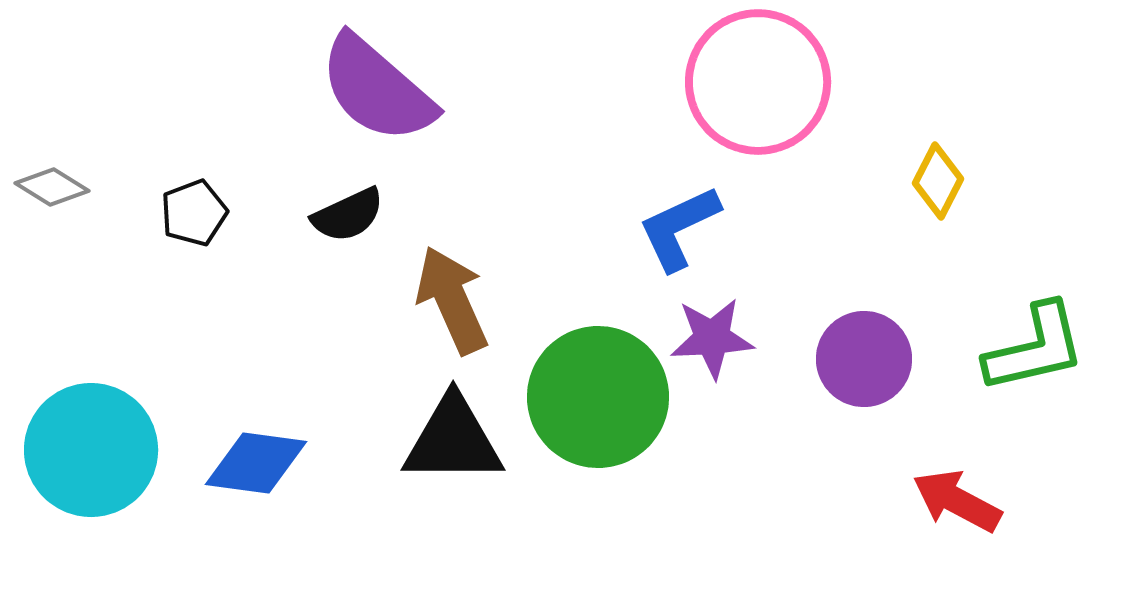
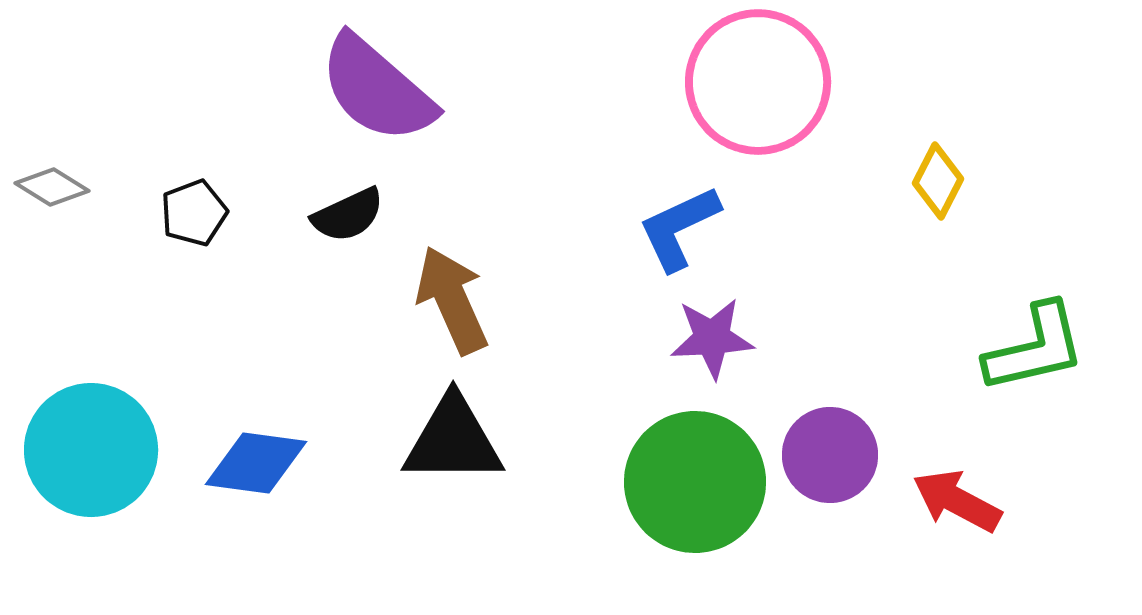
purple circle: moved 34 px left, 96 px down
green circle: moved 97 px right, 85 px down
